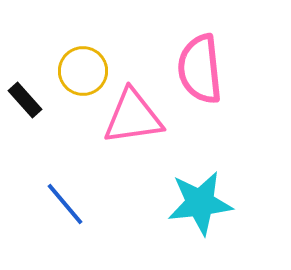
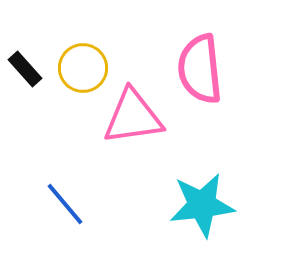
yellow circle: moved 3 px up
black rectangle: moved 31 px up
cyan star: moved 2 px right, 2 px down
